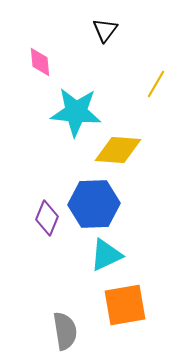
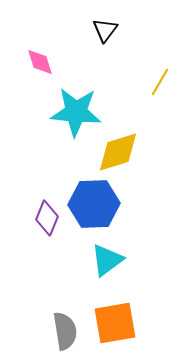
pink diamond: rotated 12 degrees counterclockwise
yellow line: moved 4 px right, 2 px up
yellow diamond: moved 2 px down; rotated 21 degrees counterclockwise
cyan triangle: moved 1 px right, 5 px down; rotated 12 degrees counterclockwise
orange square: moved 10 px left, 18 px down
